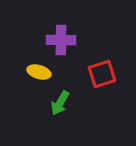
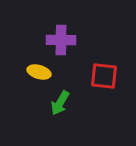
red square: moved 2 px right, 2 px down; rotated 24 degrees clockwise
